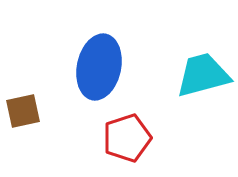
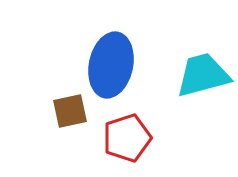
blue ellipse: moved 12 px right, 2 px up
brown square: moved 47 px right
